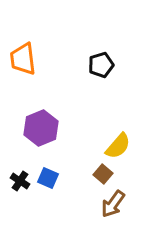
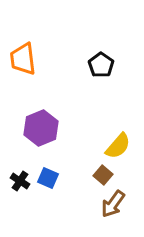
black pentagon: rotated 20 degrees counterclockwise
brown square: moved 1 px down
